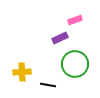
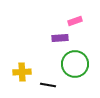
pink rectangle: moved 1 px down
purple rectangle: rotated 21 degrees clockwise
